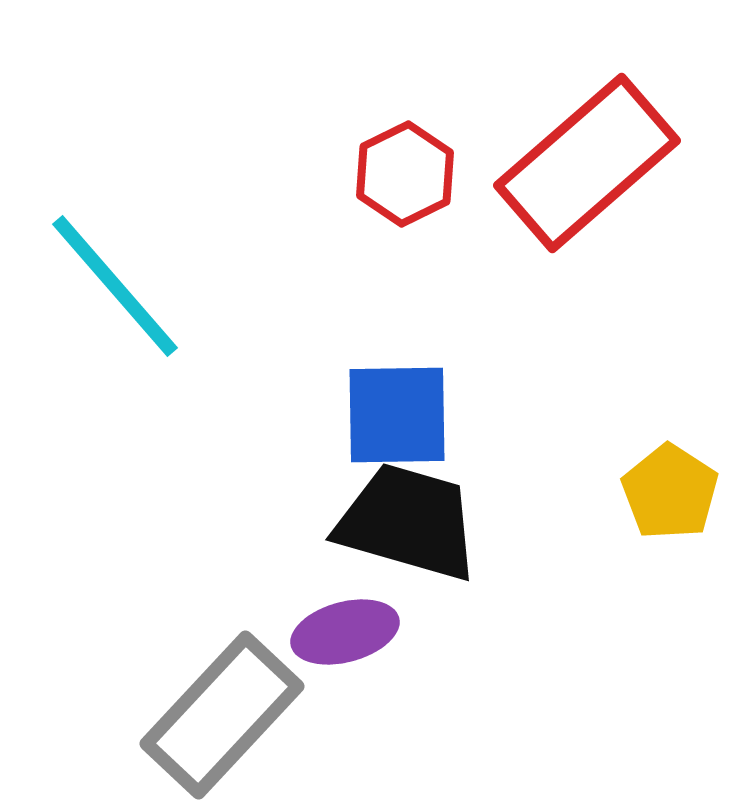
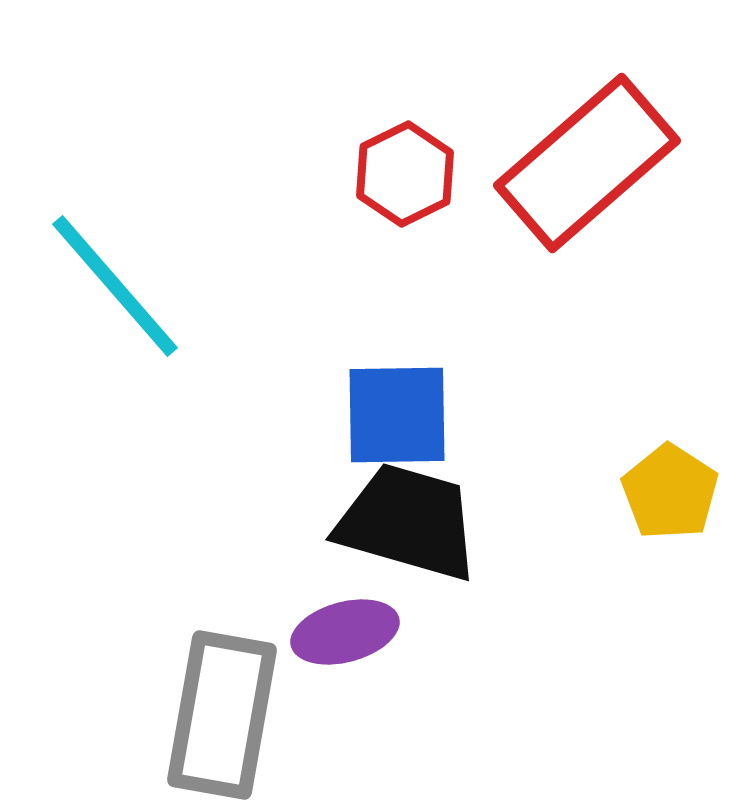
gray rectangle: rotated 33 degrees counterclockwise
